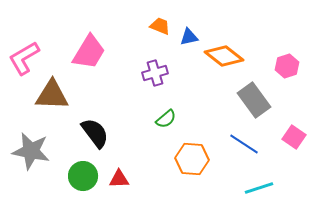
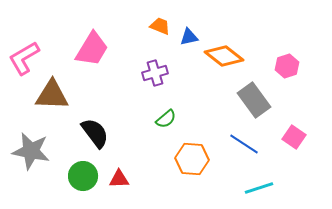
pink trapezoid: moved 3 px right, 3 px up
